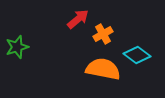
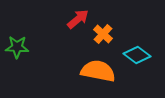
orange cross: rotated 18 degrees counterclockwise
green star: rotated 20 degrees clockwise
orange semicircle: moved 5 px left, 2 px down
